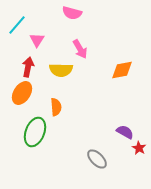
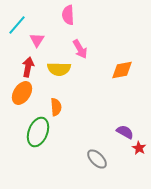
pink semicircle: moved 4 px left, 2 px down; rotated 72 degrees clockwise
yellow semicircle: moved 2 px left, 1 px up
green ellipse: moved 3 px right
